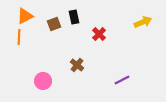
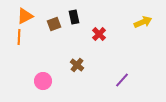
purple line: rotated 21 degrees counterclockwise
